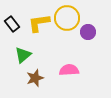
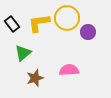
green triangle: moved 2 px up
